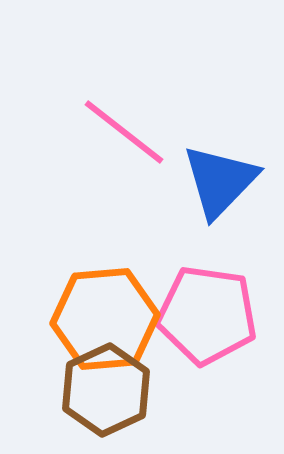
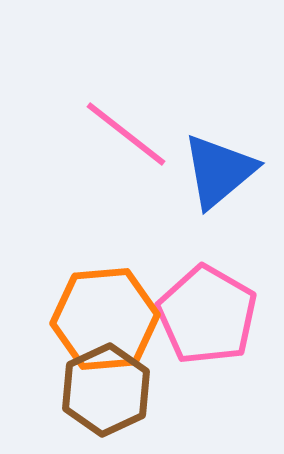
pink line: moved 2 px right, 2 px down
blue triangle: moved 1 px left, 10 px up; rotated 6 degrees clockwise
pink pentagon: rotated 22 degrees clockwise
